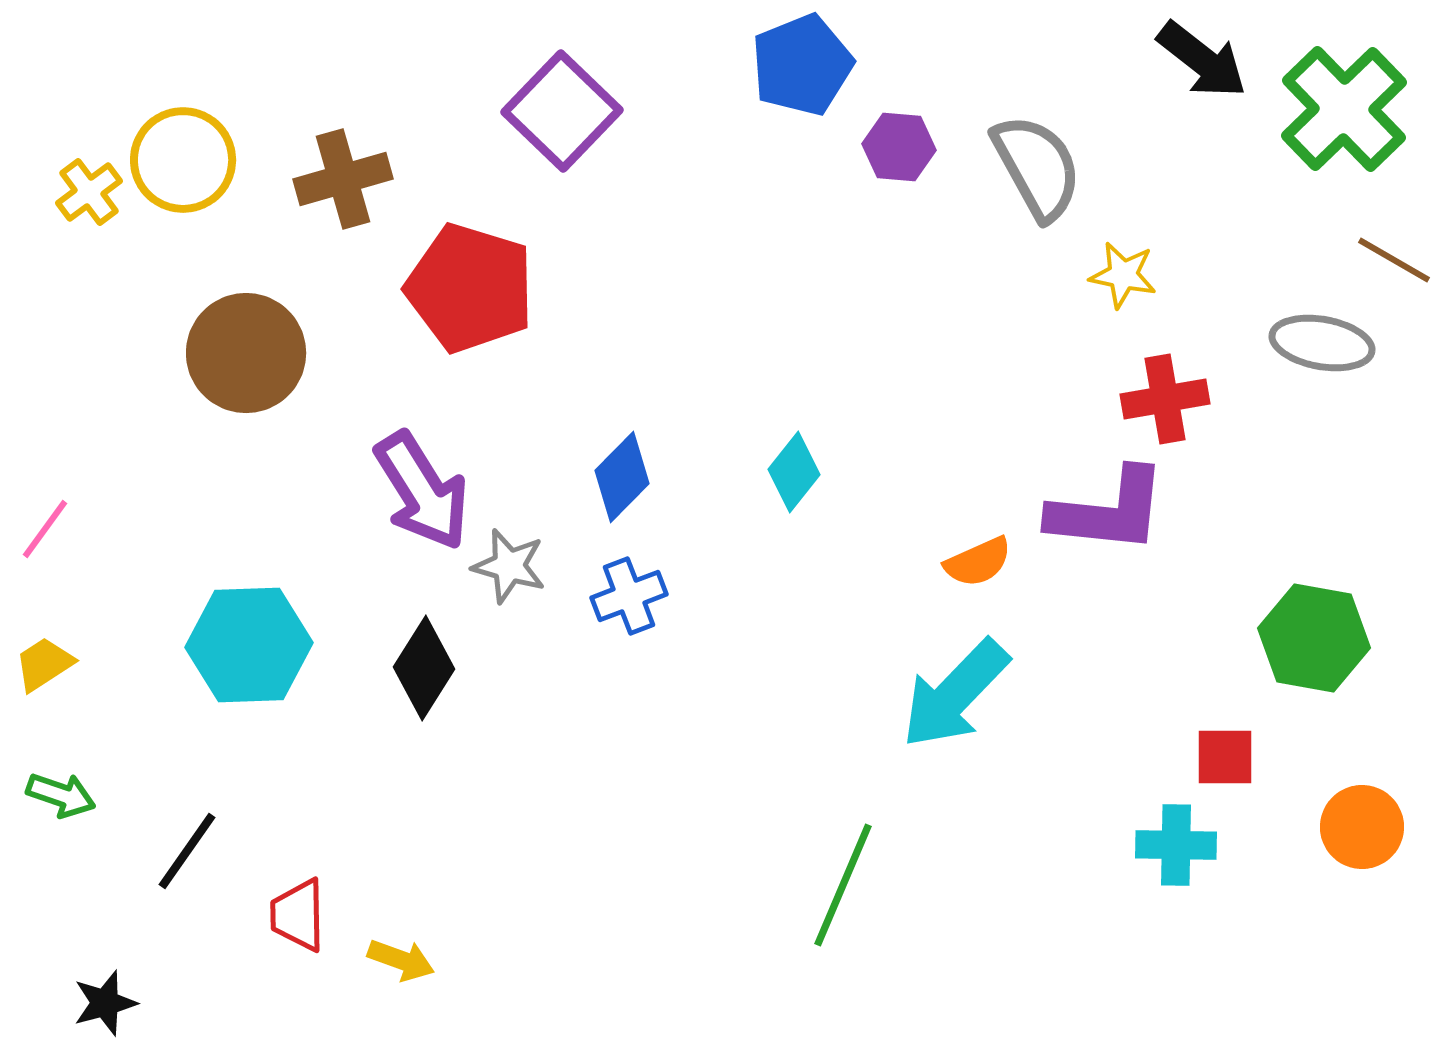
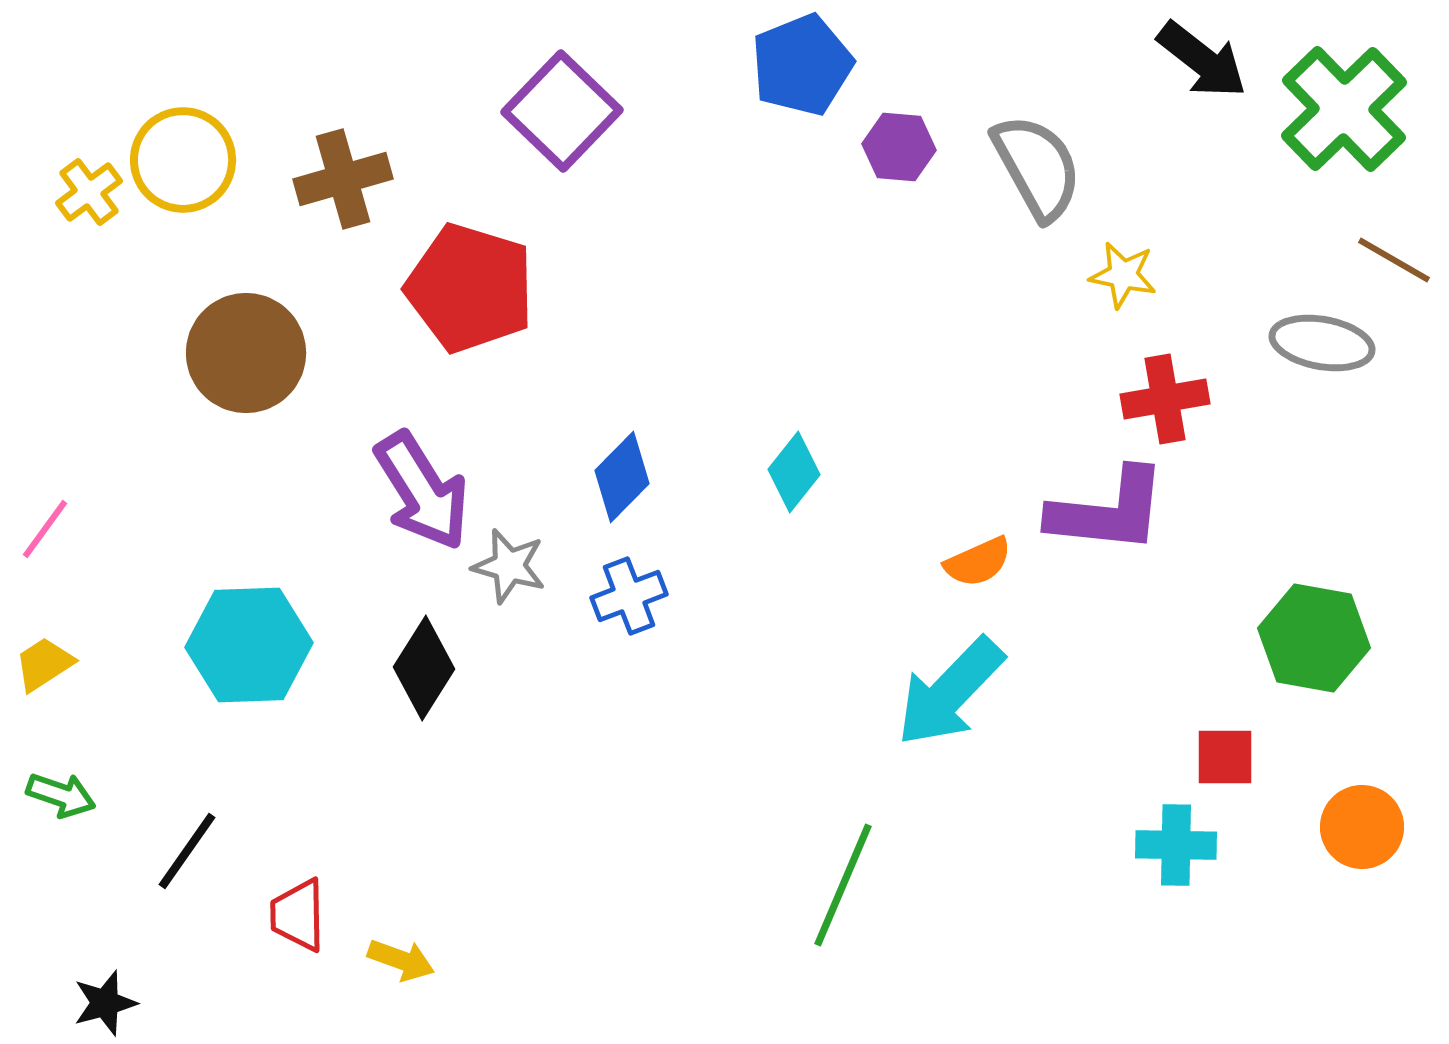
cyan arrow: moved 5 px left, 2 px up
